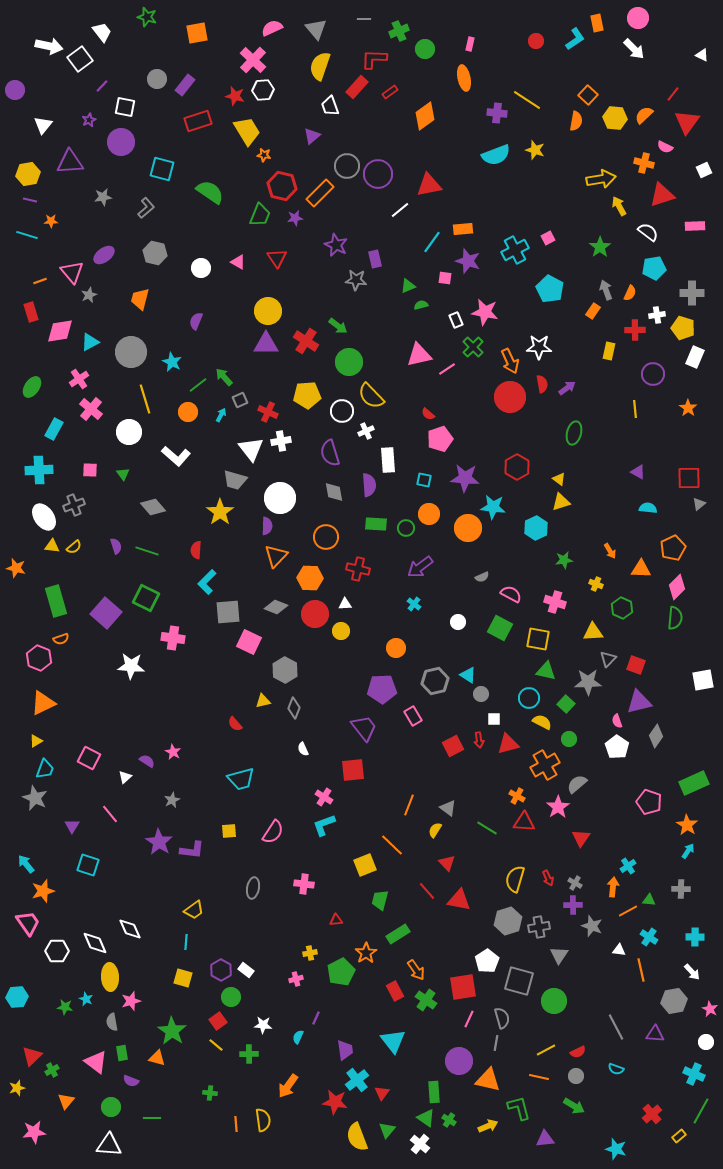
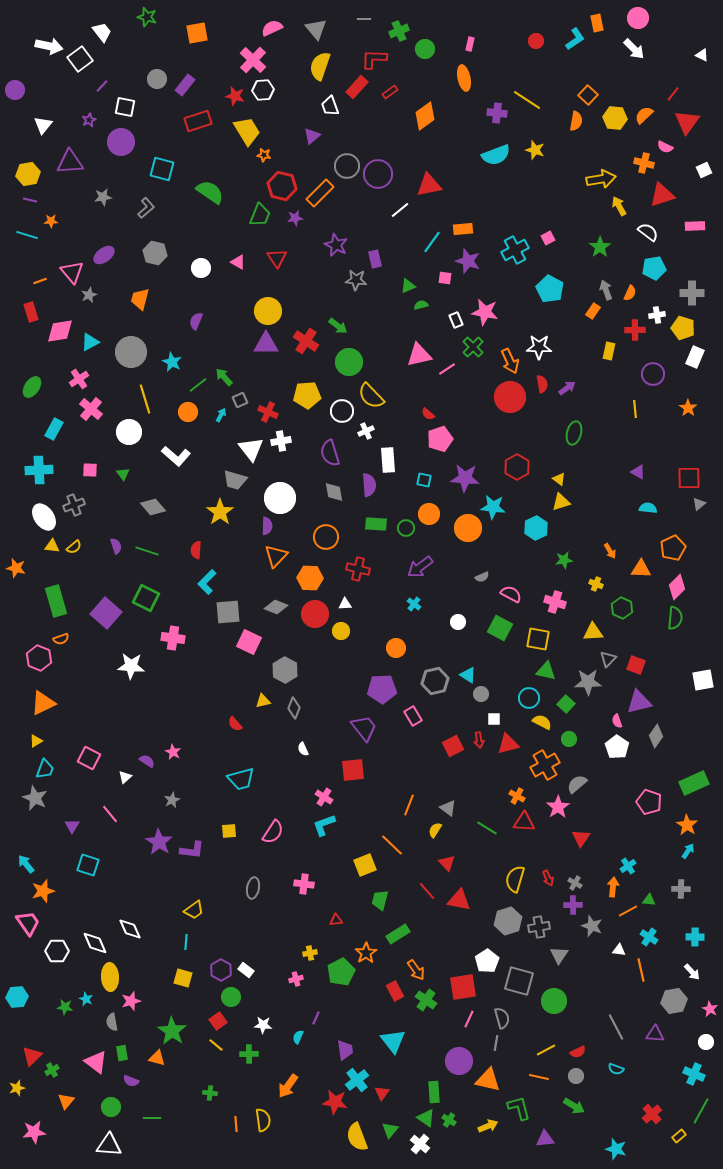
green triangle at (387, 1130): moved 3 px right
